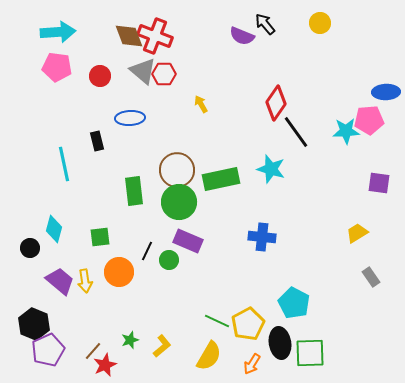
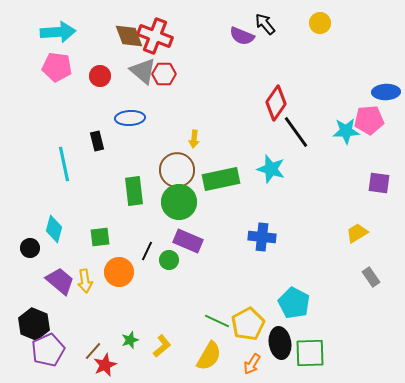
yellow arrow at (201, 104): moved 7 px left, 35 px down; rotated 144 degrees counterclockwise
